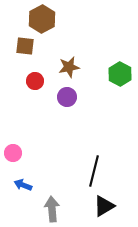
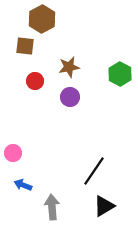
purple circle: moved 3 px right
black line: rotated 20 degrees clockwise
gray arrow: moved 2 px up
